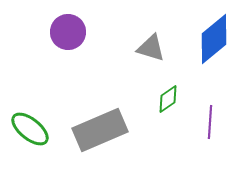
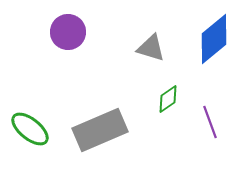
purple line: rotated 24 degrees counterclockwise
